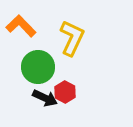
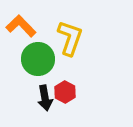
yellow L-shape: moved 2 px left; rotated 6 degrees counterclockwise
green circle: moved 8 px up
black arrow: rotated 55 degrees clockwise
